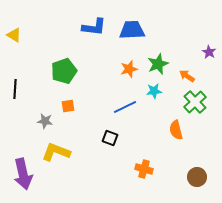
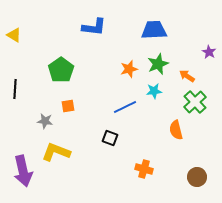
blue trapezoid: moved 22 px right
green pentagon: moved 3 px left, 1 px up; rotated 15 degrees counterclockwise
purple arrow: moved 3 px up
